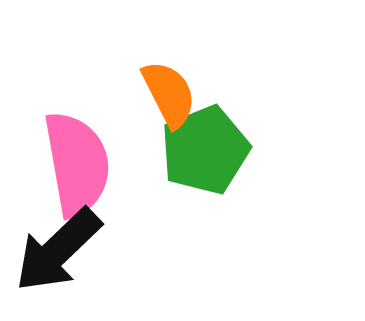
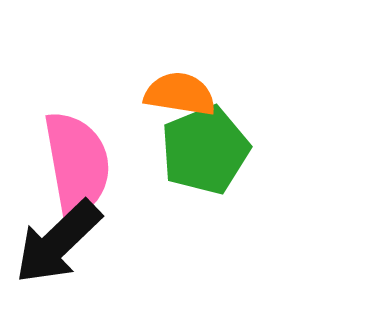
orange semicircle: moved 11 px right; rotated 54 degrees counterclockwise
black arrow: moved 8 px up
